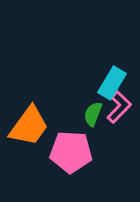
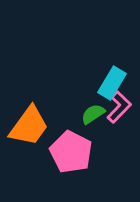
green semicircle: rotated 35 degrees clockwise
pink pentagon: rotated 24 degrees clockwise
